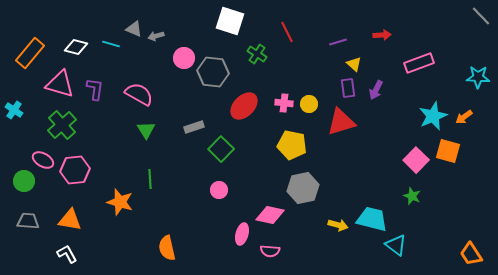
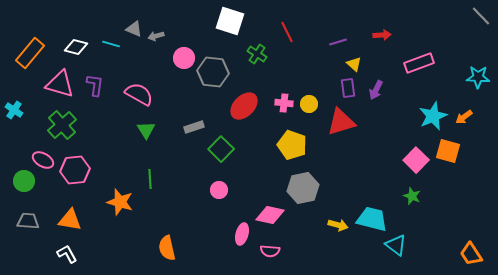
purple L-shape at (95, 89): moved 4 px up
yellow pentagon at (292, 145): rotated 8 degrees clockwise
